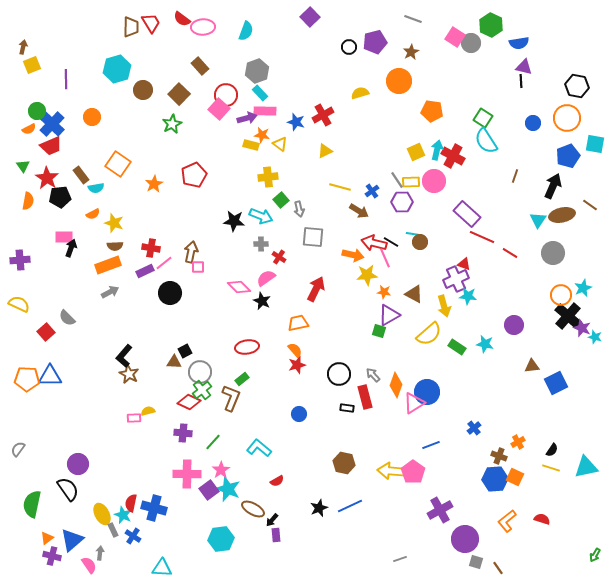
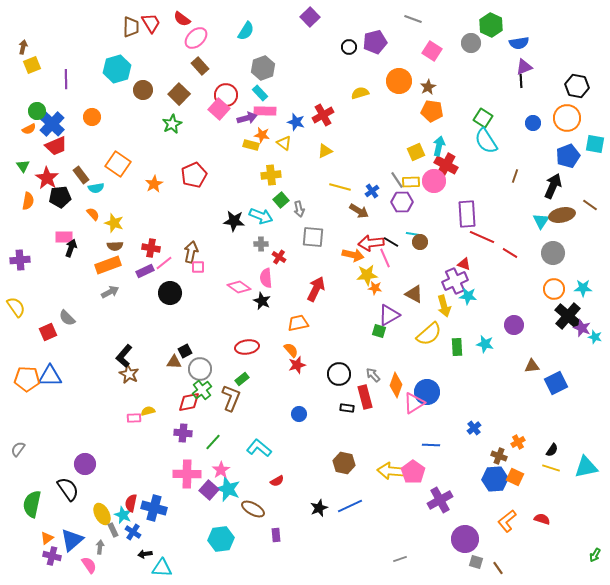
pink ellipse at (203, 27): moved 7 px left, 11 px down; rotated 40 degrees counterclockwise
cyan semicircle at (246, 31): rotated 12 degrees clockwise
pink square at (455, 37): moved 23 px left, 14 px down
brown star at (411, 52): moved 17 px right, 35 px down
purple triangle at (524, 67): rotated 36 degrees counterclockwise
gray hexagon at (257, 71): moved 6 px right, 3 px up
yellow triangle at (280, 144): moved 4 px right, 1 px up
red trapezoid at (51, 146): moved 5 px right
cyan arrow at (437, 150): moved 2 px right, 4 px up
red cross at (453, 156): moved 7 px left, 9 px down
yellow cross at (268, 177): moved 3 px right, 2 px up
orange semicircle at (93, 214): rotated 104 degrees counterclockwise
purple rectangle at (467, 214): rotated 44 degrees clockwise
cyan triangle at (538, 220): moved 3 px right, 1 px down
red arrow at (374, 243): moved 3 px left; rotated 20 degrees counterclockwise
pink semicircle at (266, 278): rotated 60 degrees counterclockwise
purple cross at (456, 279): moved 1 px left, 2 px down
pink diamond at (239, 287): rotated 10 degrees counterclockwise
cyan star at (583, 288): rotated 24 degrees clockwise
orange star at (384, 292): moved 9 px left, 4 px up
orange circle at (561, 295): moved 7 px left, 6 px up
yellow semicircle at (19, 304): moved 3 px left, 3 px down; rotated 30 degrees clockwise
red square at (46, 332): moved 2 px right; rotated 18 degrees clockwise
green rectangle at (457, 347): rotated 54 degrees clockwise
orange semicircle at (295, 350): moved 4 px left
gray circle at (200, 372): moved 3 px up
red diamond at (189, 402): rotated 35 degrees counterclockwise
blue line at (431, 445): rotated 24 degrees clockwise
purple circle at (78, 464): moved 7 px right
purple square at (209, 490): rotated 12 degrees counterclockwise
purple cross at (440, 510): moved 10 px up
black arrow at (272, 520): moved 127 px left, 34 px down; rotated 40 degrees clockwise
blue cross at (133, 536): moved 4 px up
gray arrow at (100, 553): moved 6 px up
